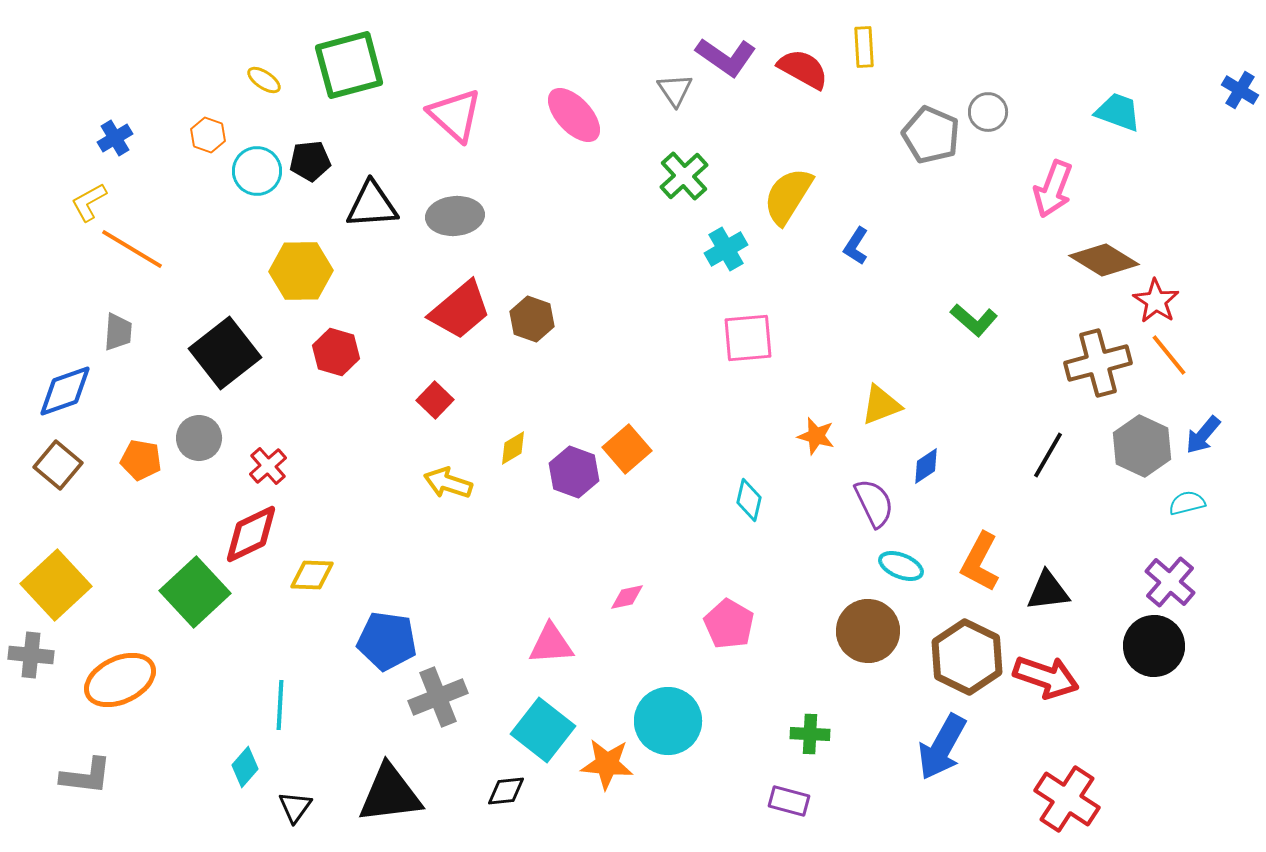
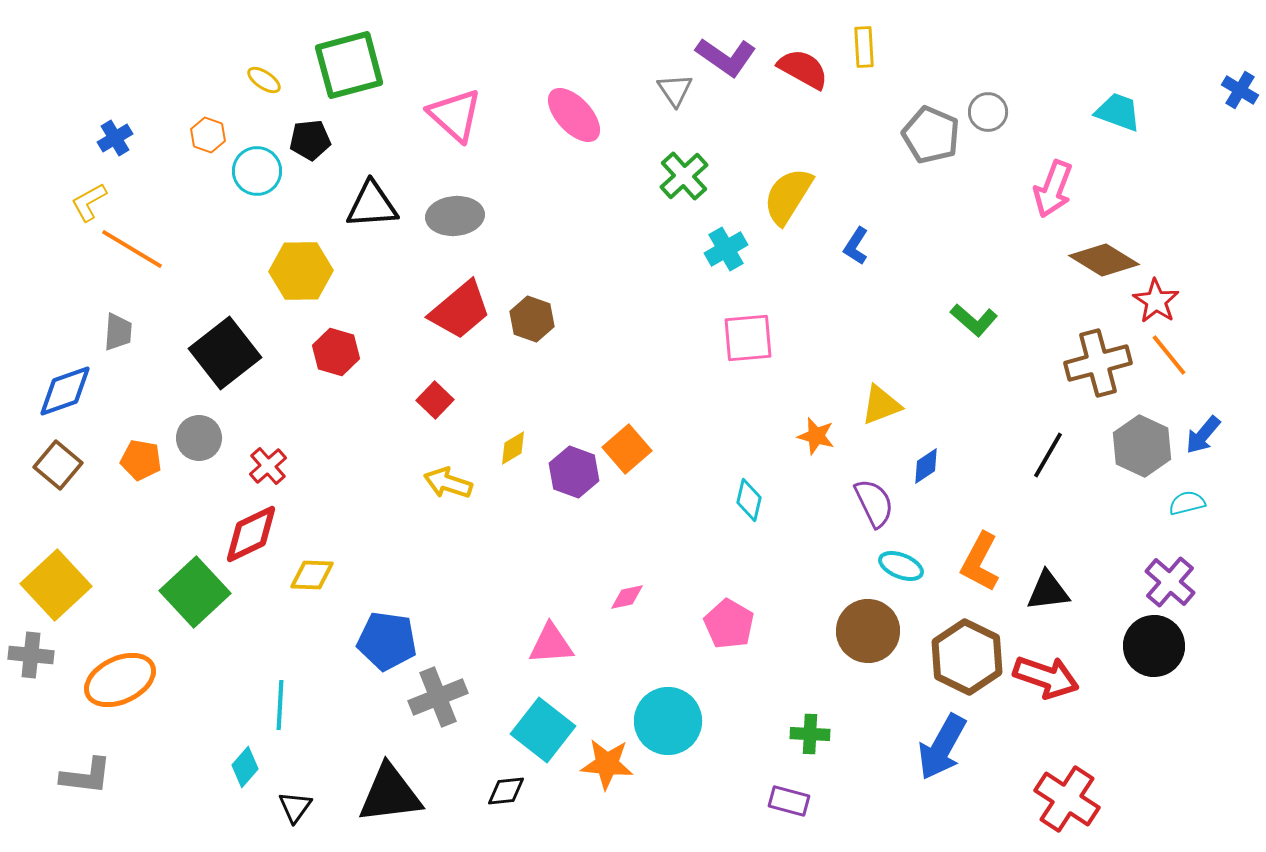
black pentagon at (310, 161): moved 21 px up
